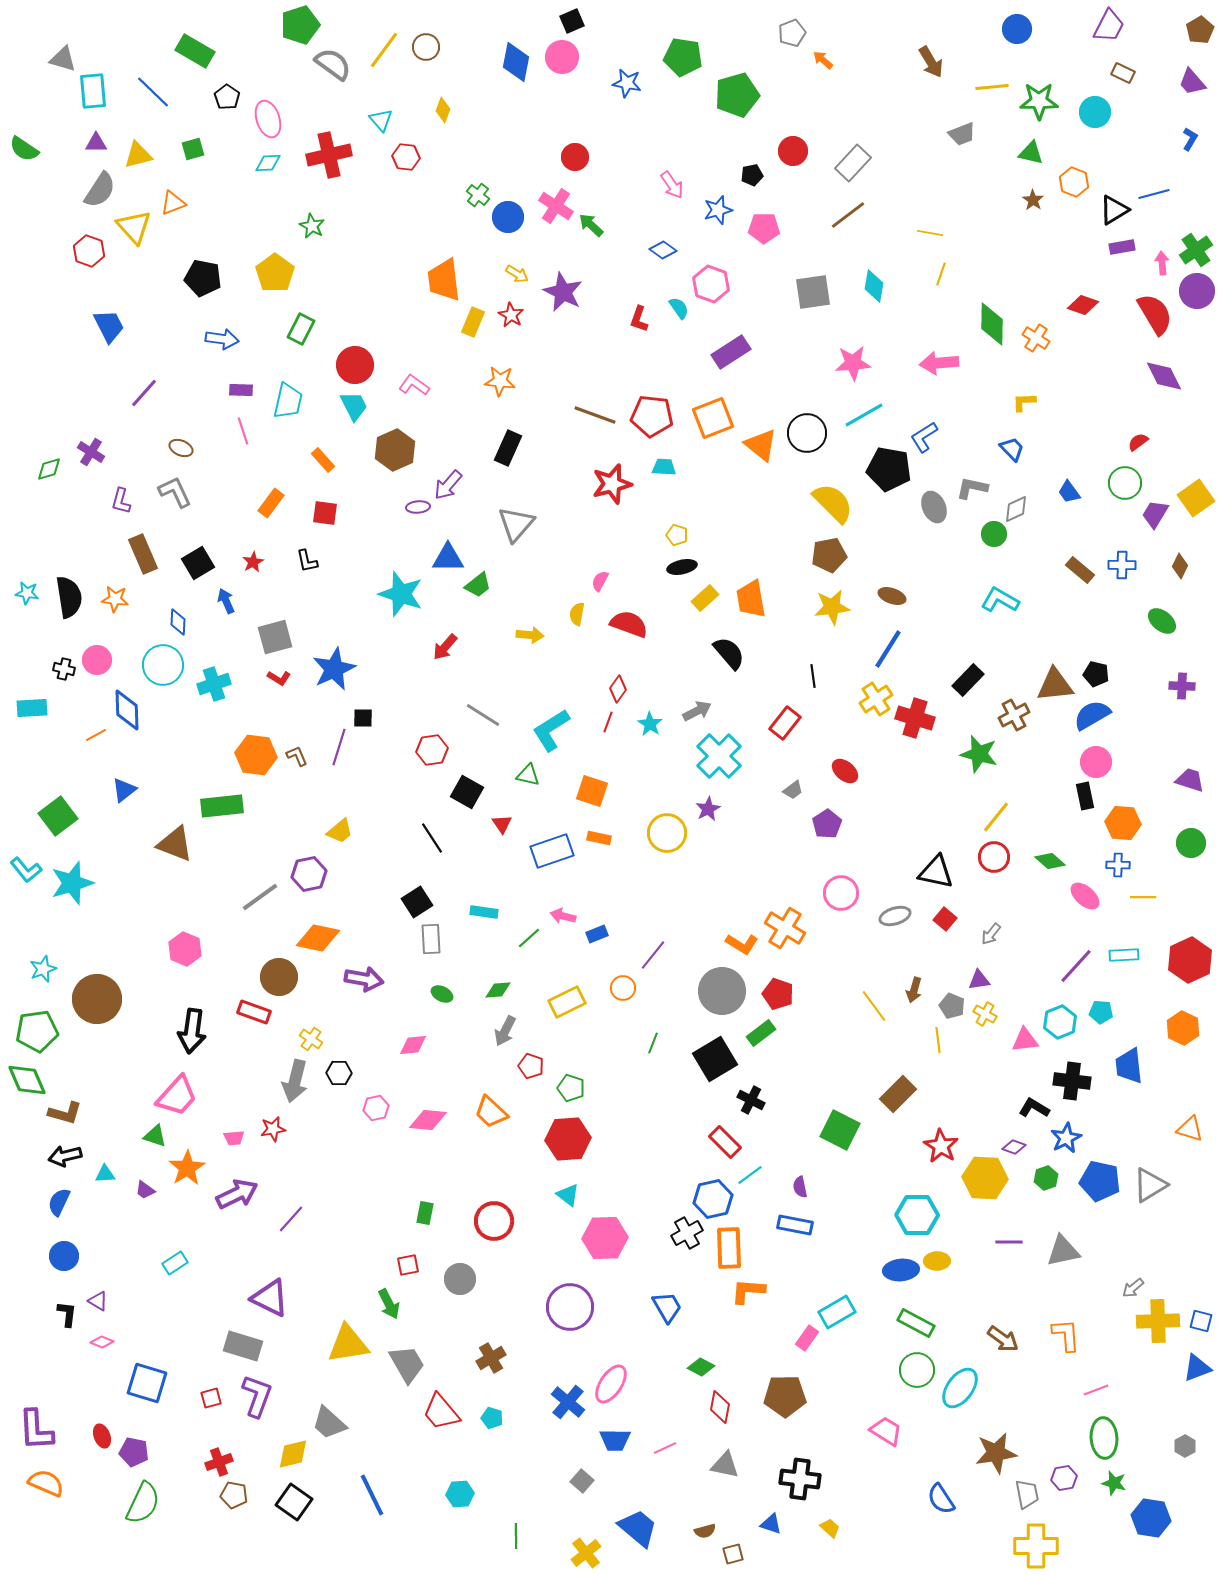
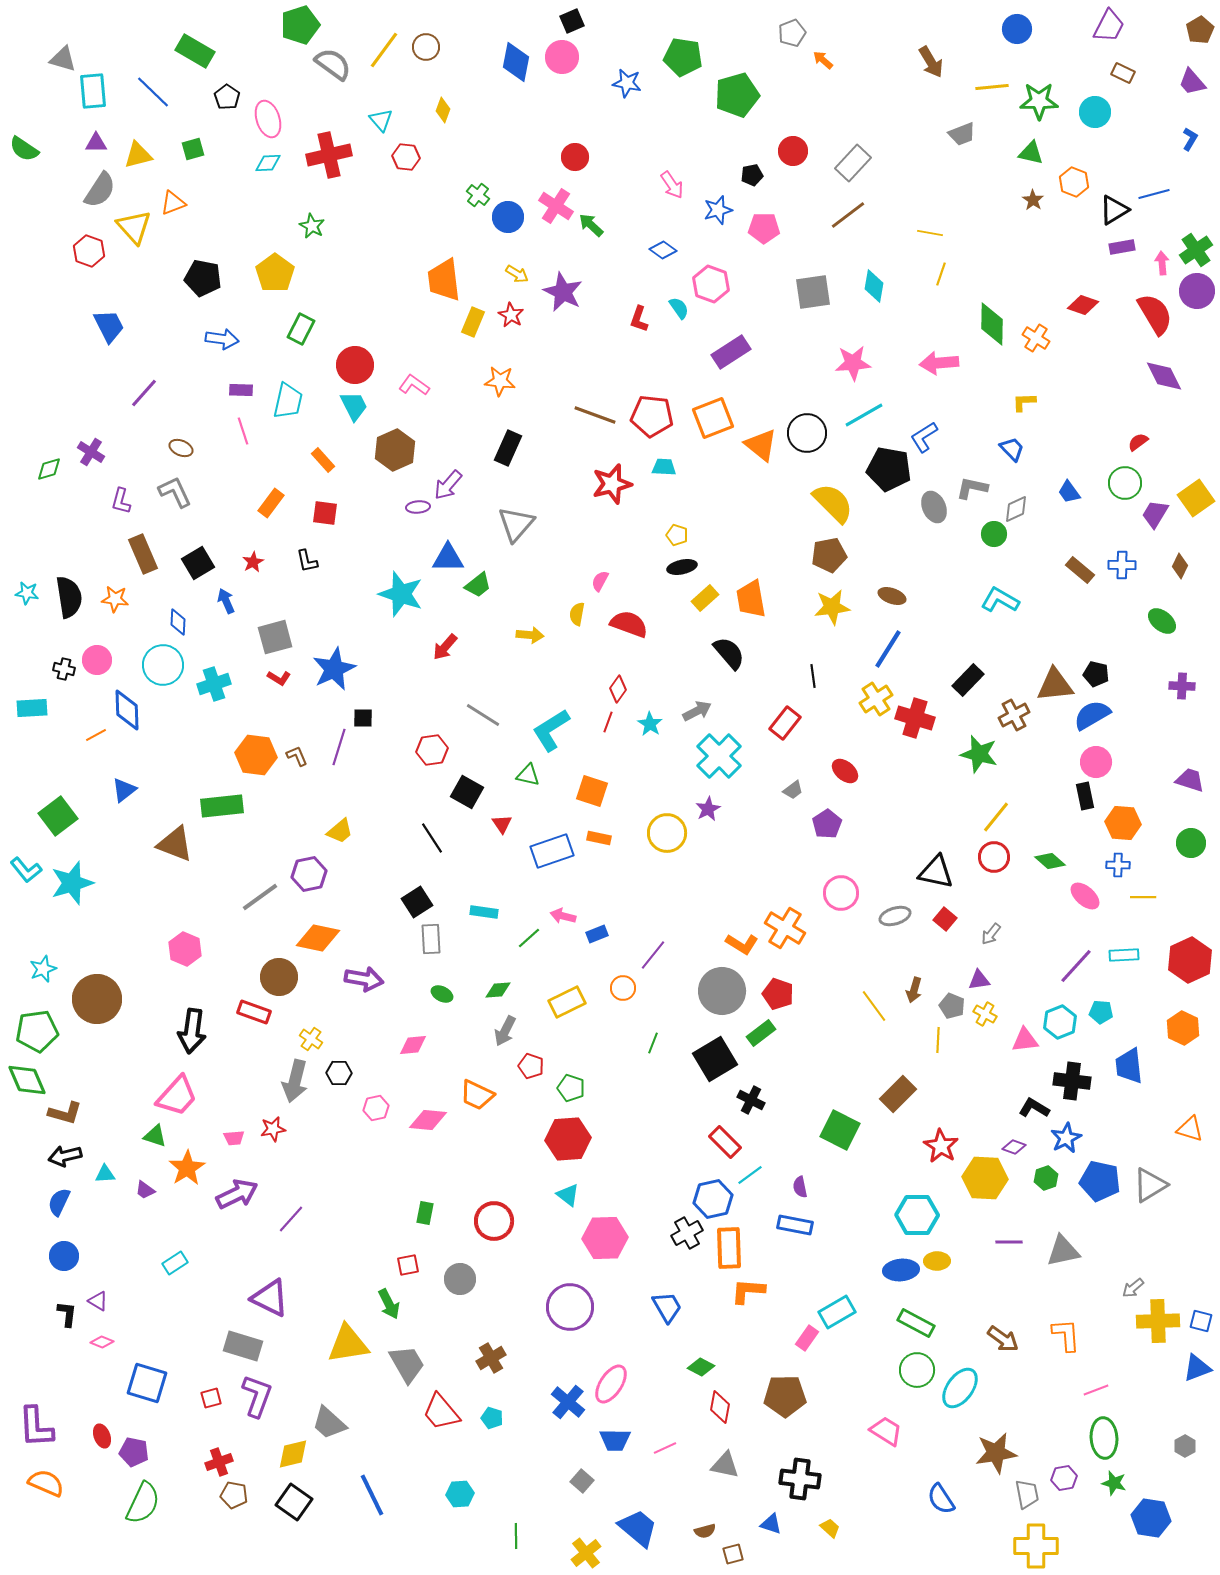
yellow line at (938, 1040): rotated 10 degrees clockwise
orange trapezoid at (491, 1112): moved 14 px left, 17 px up; rotated 18 degrees counterclockwise
purple L-shape at (36, 1430): moved 3 px up
